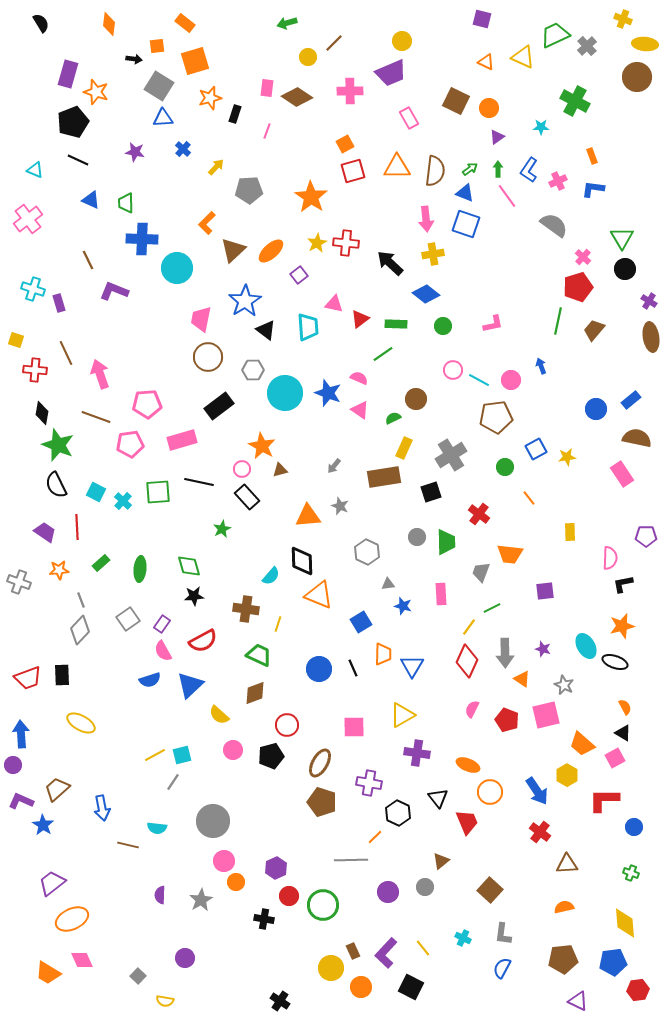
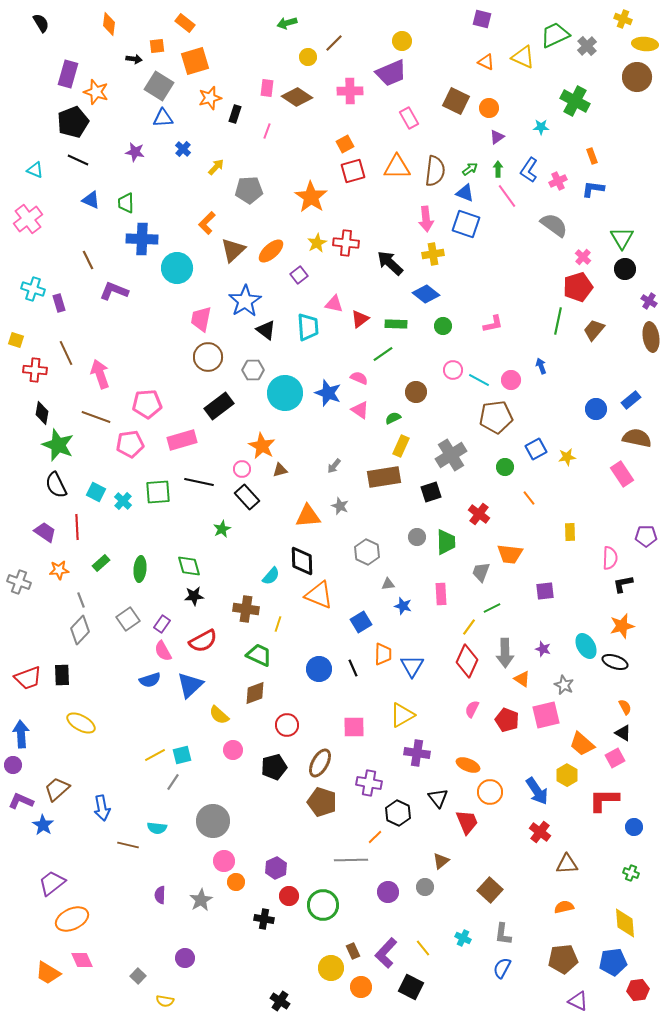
brown circle at (416, 399): moved 7 px up
yellow rectangle at (404, 448): moved 3 px left, 2 px up
black pentagon at (271, 756): moved 3 px right, 11 px down
